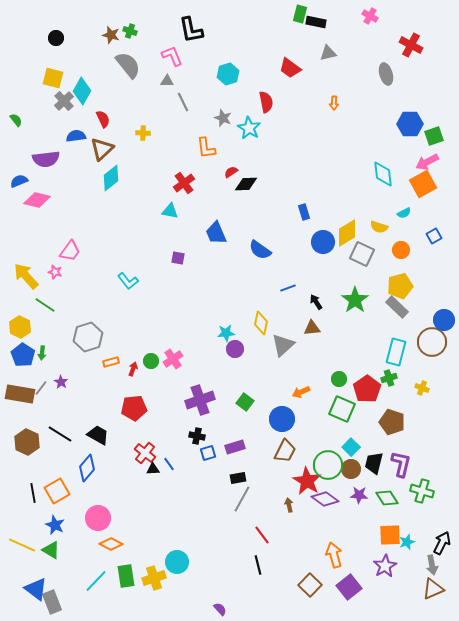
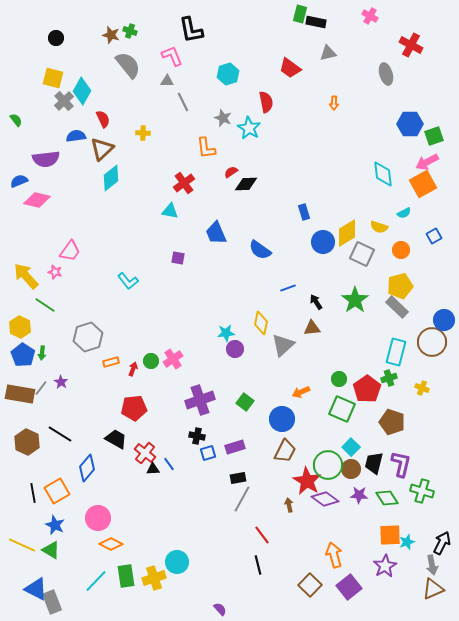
black trapezoid at (98, 435): moved 18 px right, 4 px down
blue triangle at (36, 589): rotated 10 degrees counterclockwise
